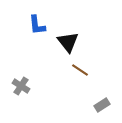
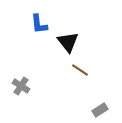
blue L-shape: moved 2 px right, 1 px up
gray rectangle: moved 2 px left, 5 px down
